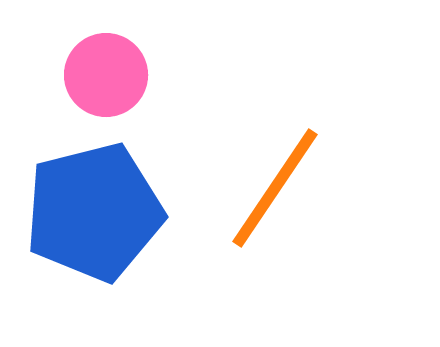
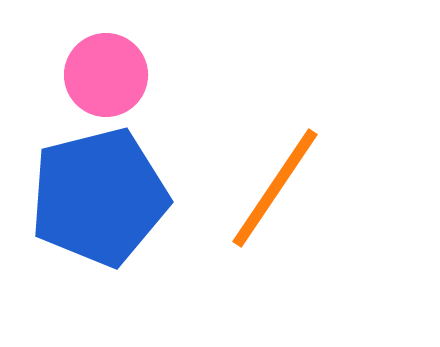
blue pentagon: moved 5 px right, 15 px up
